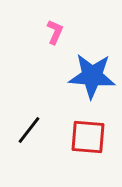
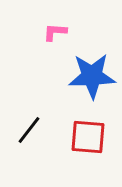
pink L-shape: rotated 110 degrees counterclockwise
blue star: rotated 6 degrees counterclockwise
